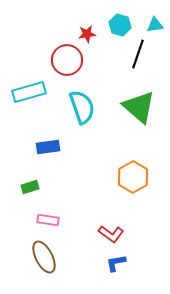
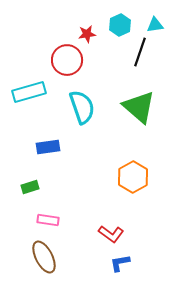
cyan hexagon: rotated 20 degrees clockwise
black line: moved 2 px right, 2 px up
blue L-shape: moved 4 px right
